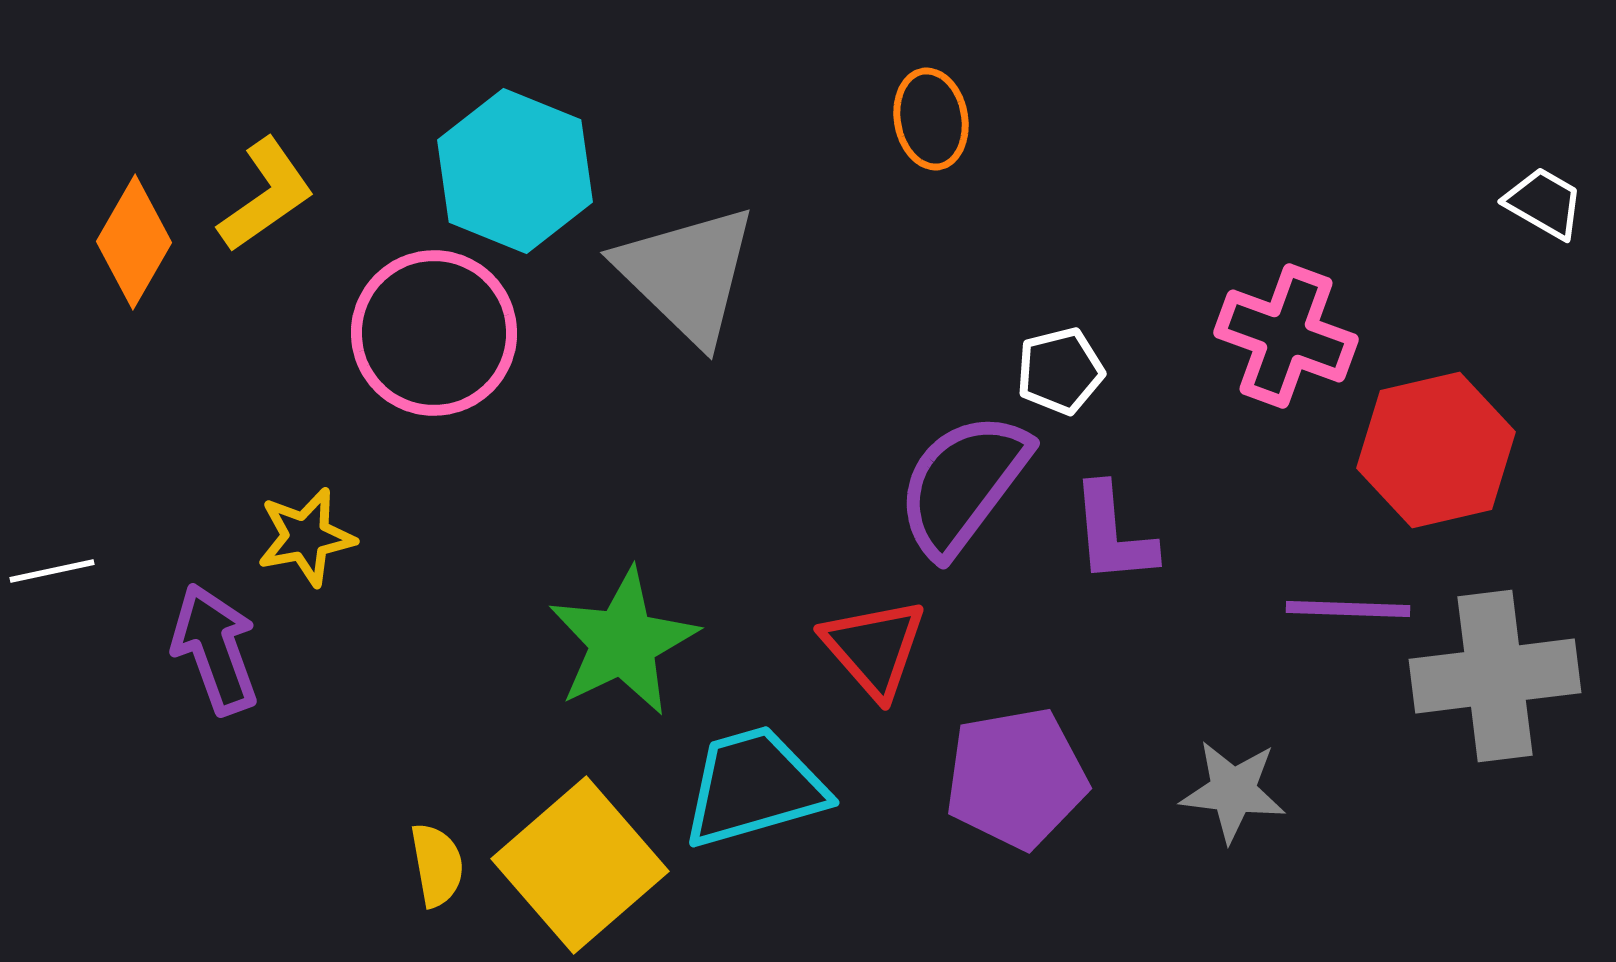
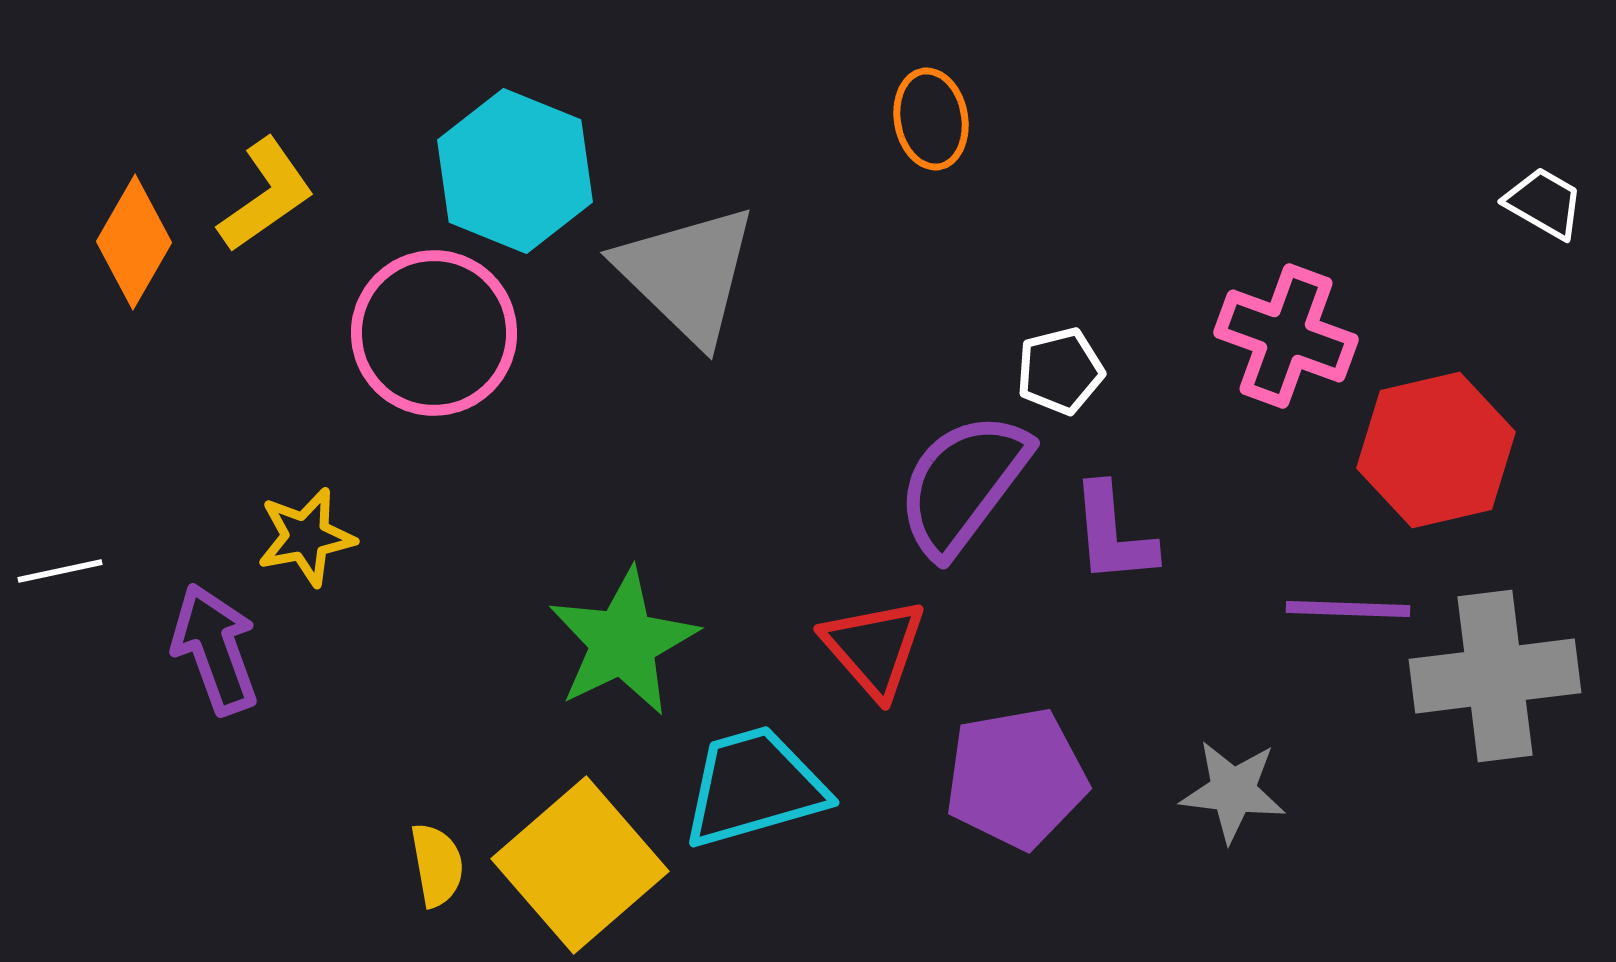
white line: moved 8 px right
